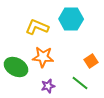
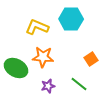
orange square: moved 2 px up
green ellipse: moved 1 px down
green line: moved 1 px left, 1 px down
